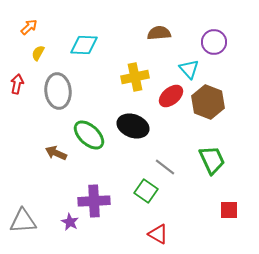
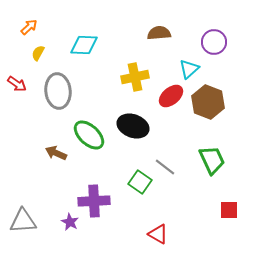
cyan triangle: rotated 30 degrees clockwise
red arrow: rotated 114 degrees clockwise
green square: moved 6 px left, 9 px up
